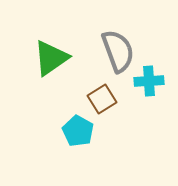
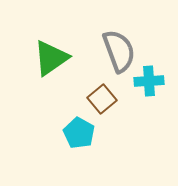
gray semicircle: moved 1 px right
brown square: rotated 8 degrees counterclockwise
cyan pentagon: moved 1 px right, 2 px down
